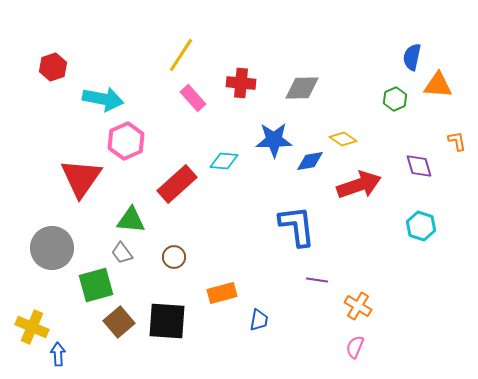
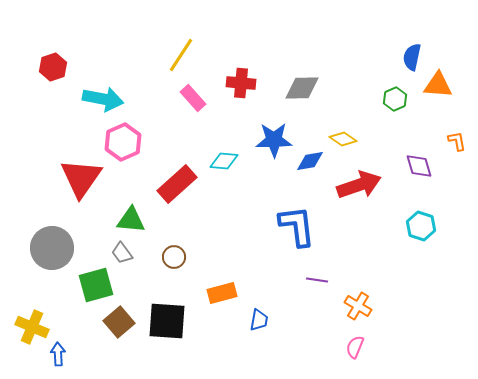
pink hexagon: moved 3 px left, 1 px down
